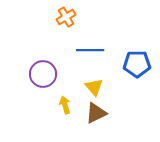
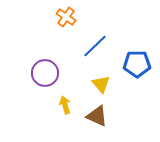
orange cross: rotated 24 degrees counterclockwise
blue line: moved 5 px right, 4 px up; rotated 44 degrees counterclockwise
purple circle: moved 2 px right, 1 px up
yellow triangle: moved 7 px right, 3 px up
brown triangle: moved 1 px right, 3 px down; rotated 50 degrees clockwise
